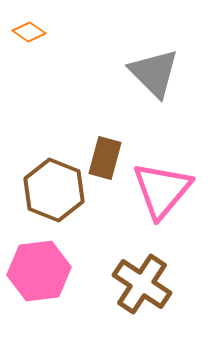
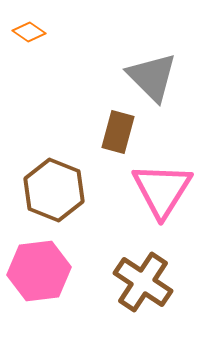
gray triangle: moved 2 px left, 4 px down
brown rectangle: moved 13 px right, 26 px up
pink triangle: rotated 8 degrees counterclockwise
brown cross: moved 1 px right, 2 px up
